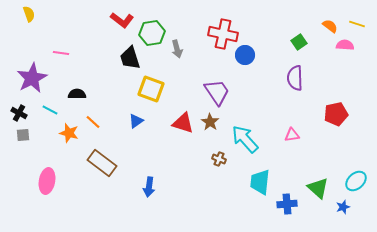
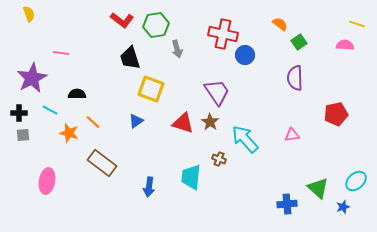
orange semicircle: moved 50 px left, 2 px up
green hexagon: moved 4 px right, 8 px up
black cross: rotated 28 degrees counterclockwise
cyan trapezoid: moved 69 px left, 5 px up
